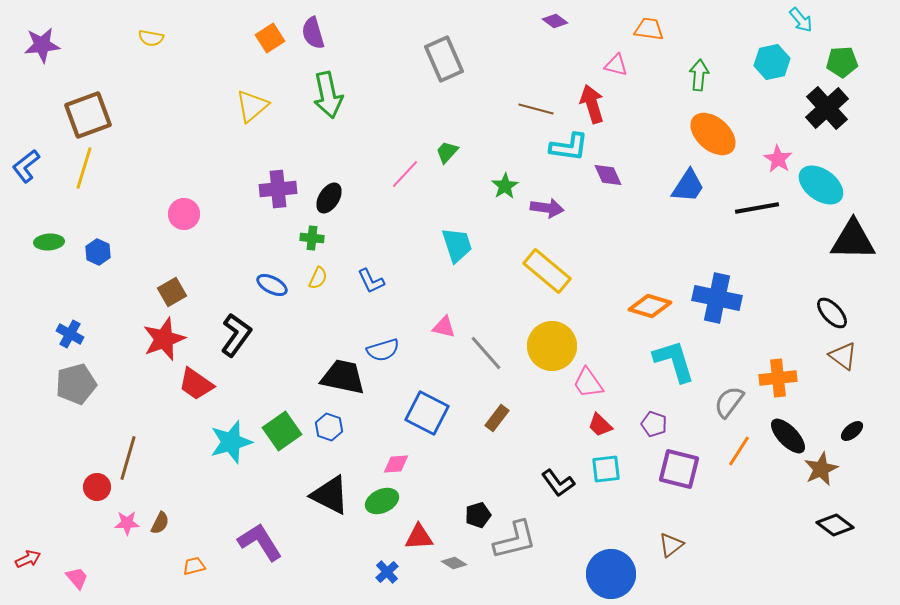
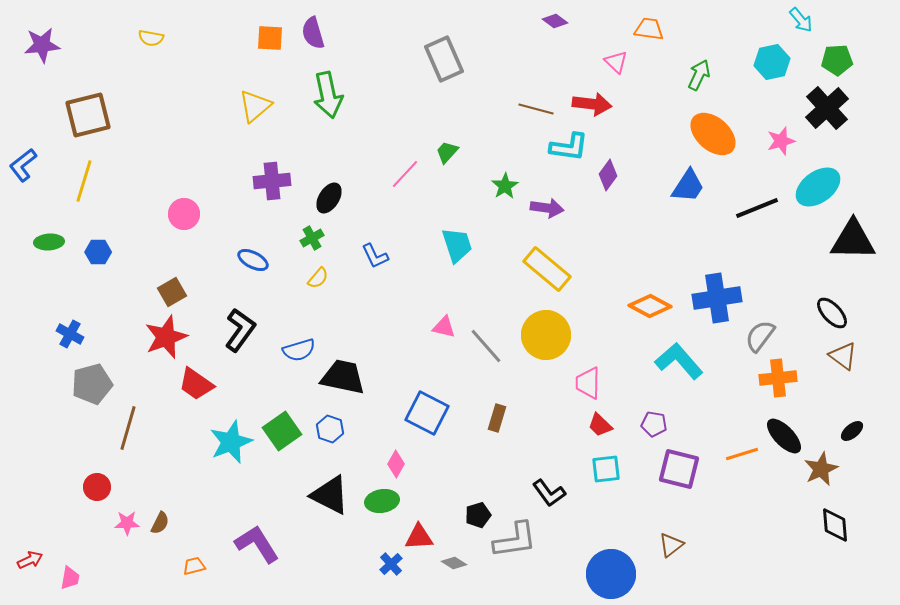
orange square at (270, 38): rotated 36 degrees clockwise
green pentagon at (842, 62): moved 5 px left, 2 px up
pink triangle at (616, 65): moved 3 px up; rotated 30 degrees clockwise
green arrow at (699, 75): rotated 20 degrees clockwise
red arrow at (592, 104): rotated 114 degrees clockwise
yellow triangle at (252, 106): moved 3 px right
brown square at (88, 115): rotated 6 degrees clockwise
pink star at (778, 159): moved 3 px right, 18 px up; rotated 24 degrees clockwise
blue L-shape at (26, 166): moved 3 px left, 1 px up
yellow line at (84, 168): moved 13 px down
purple diamond at (608, 175): rotated 60 degrees clockwise
cyan ellipse at (821, 185): moved 3 px left, 2 px down; rotated 72 degrees counterclockwise
purple cross at (278, 189): moved 6 px left, 8 px up
black line at (757, 208): rotated 12 degrees counterclockwise
green cross at (312, 238): rotated 35 degrees counterclockwise
blue hexagon at (98, 252): rotated 25 degrees counterclockwise
yellow rectangle at (547, 271): moved 2 px up
yellow semicircle at (318, 278): rotated 15 degrees clockwise
blue L-shape at (371, 281): moved 4 px right, 25 px up
blue ellipse at (272, 285): moved 19 px left, 25 px up
blue cross at (717, 298): rotated 21 degrees counterclockwise
orange diamond at (650, 306): rotated 12 degrees clockwise
black L-shape at (236, 335): moved 4 px right, 5 px up
red star at (164, 339): moved 2 px right, 2 px up
yellow circle at (552, 346): moved 6 px left, 11 px up
blue semicircle at (383, 350): moved 84 px left
gray line at (486, 353): moved 7 px up
cyan L-shape at (674, 361): moved 5 px right; rotated 24 degrees counterclockwise
pink trapezoid at (588, 383): rotated 36 degrees clockwise
gray pentagon at (76, 384): moved 16 px right
gray semicircle at (729, 402): moved 31 px right, 66 px up
brown rectangle at (497, 418): rotated 20 degrees counterclockwise
purple pentagon at (654, 424): rotated 10 degrees counterclockwise
blue hexagon at (329, 427): moved 1 px right, 2 px down
black ellipse at (788, 436): moved 4 px left
cyan star at (231, 442): rotated 6 degrees counterclockwise
orange line at (739, 451): moved 3 px right, 3 px down; rotated 40 degrees clockwise
brown line at (128, 458): moved 30 px up
pink diamond at (396, 464): rotated 56 degrees counterclockwise
black L-shape at (558, 483): moved 9 px left, 10 px down
green ellipse at (382, 501): rotated 16 degrees clockwise
black diamond at (835, 525): rotated 48 degrees clockwise
gray L-shape at (515, 540): rotated 6 degrees clockwise
purple L-shape at (260, 542): moved 3 px left, 2 px down
red arrow at (28, 559): moved 2 px right, 1 px down
blue cross at (387, 572): moved 4 px right, 8 px up
pink trapezoid at (77, 578): moved 7 px left; rotated 50 degrees clockwise
